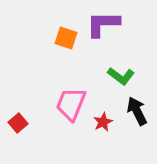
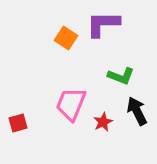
orange square: rotated 15 degrees clockwise
green L-shape: rotated 16 degrees counterclockwise
red square: rotated 24 degrees clockwise
